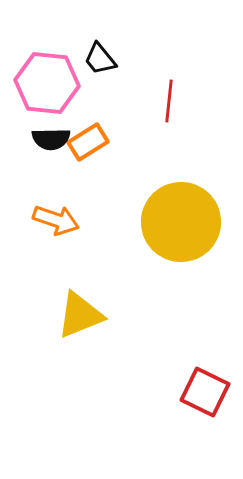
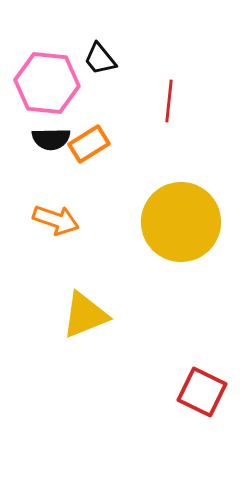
orange rectangle: moved 1 px right, 2 px down
yellow triangle: moved 5 px right
red square: moved 3 px left
